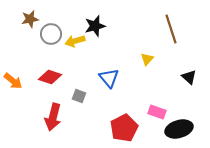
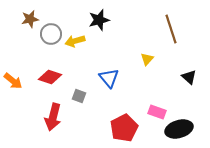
black star: moved 4 px right, 6 px up
